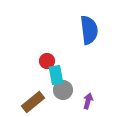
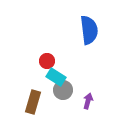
cyan rectangle: moved 2 px down; rotated 48 degrees counterclockwise
brown rectangle: rotated 35 degrees counterclockwise
